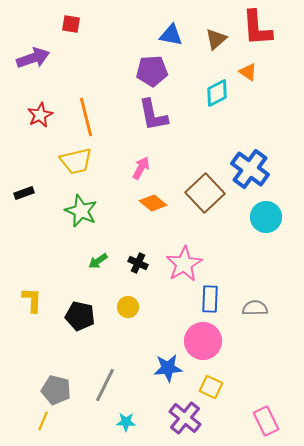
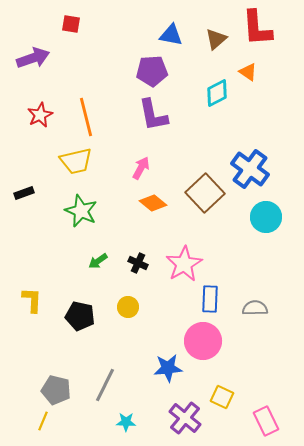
yellow square: moved 11 px right, 10 px down
